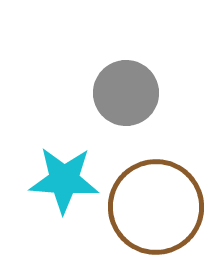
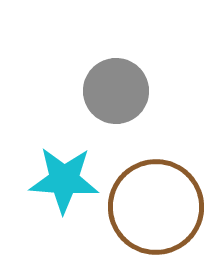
gray circle: moved 10 px left, 2 px up
